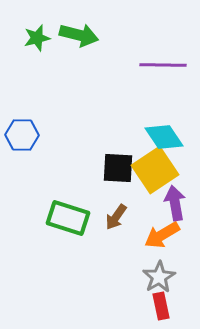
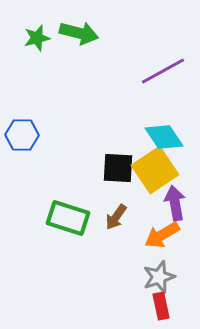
green arrow: moved 2 px up
purple line: moved 6 px down; rotated 30 degrees counterclockwise
gray star: rotated 12 degrees clockwise
